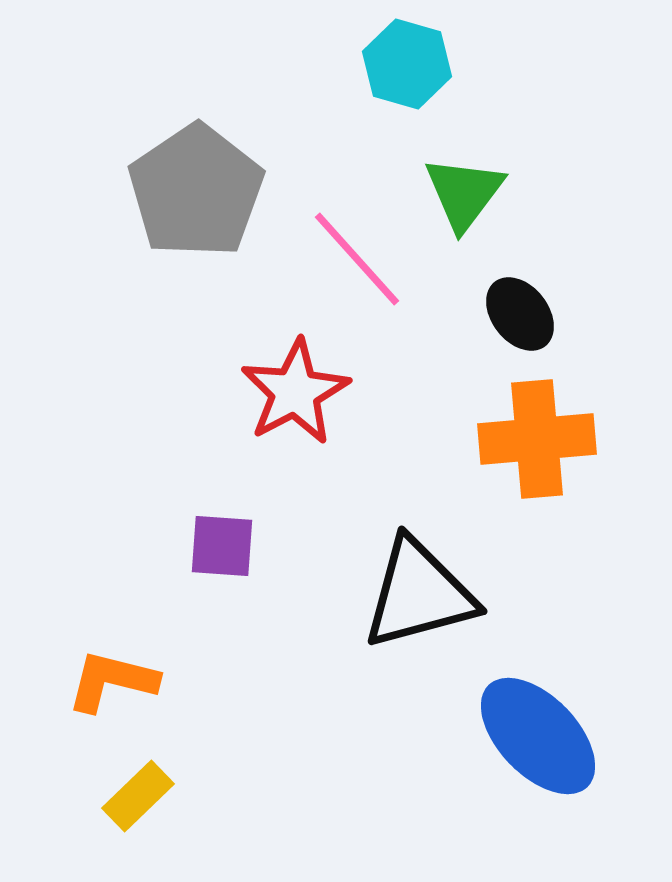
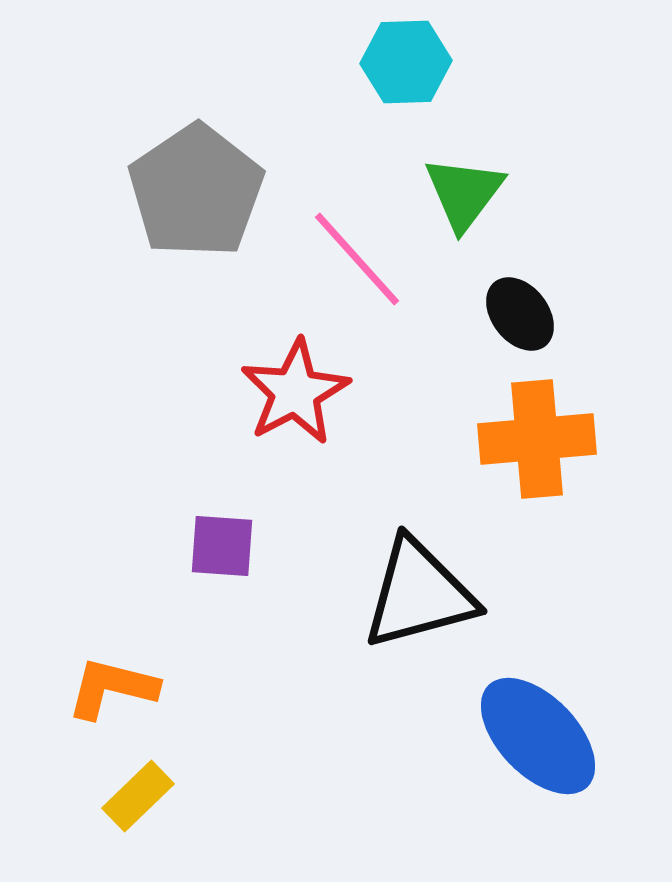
cyan hexagon: moved 1 px left, 2 px up; rotated 18 degrees counterclockwise
orange L-shape: moved 7 px down
